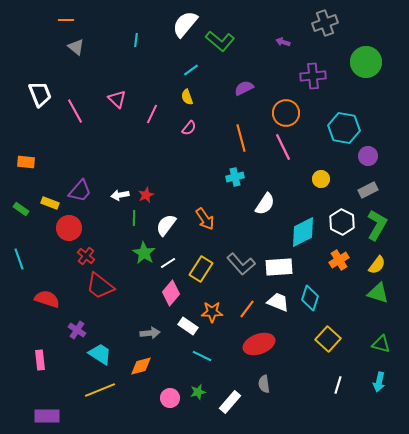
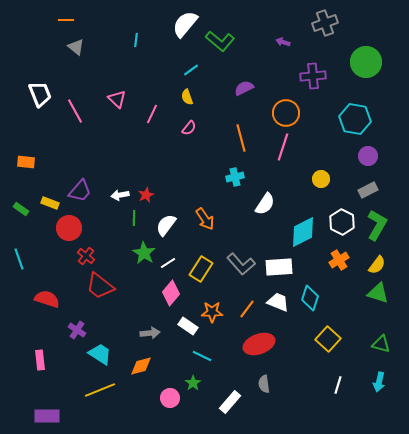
cyan hexagon at (344, 128): moved 11 px right, 9 px up
pink line at (283, 147): rotated 44 degrees clockwise
green star at (198, 392): moved 5 px left, 9 px up; rotated 21 degrees counterclockwise
